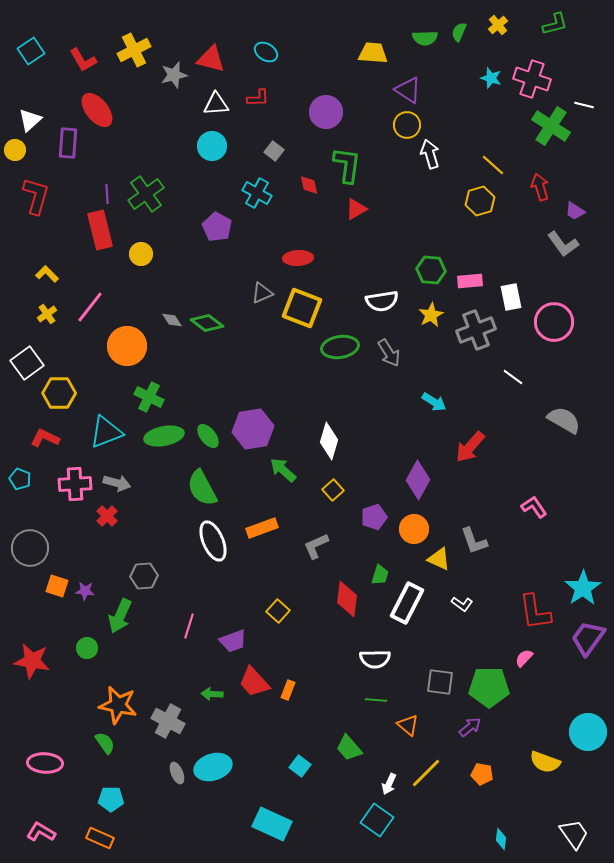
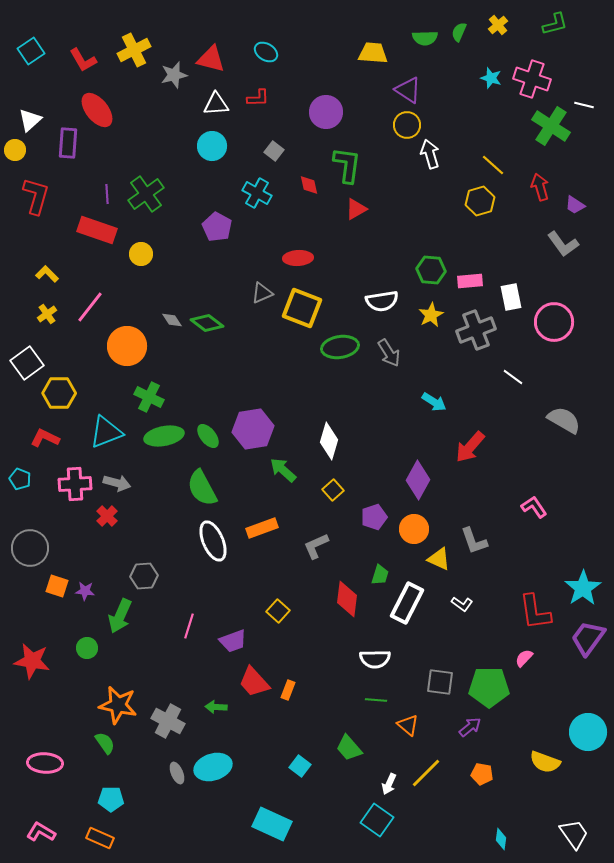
purple trapezoid at (575, 211): moved 6 px up
red rectangle at (100, 230): moved 3 px left; rotated 57 degrees counterclockwise
green arrow at (212, 694): moved 4 px right, 13 px down
